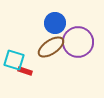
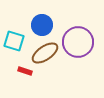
blue circle: moved 13 px left, 2 px down
brown ellipse: moved 6 px left, 6 px down
cyan square: moved 19 px up
